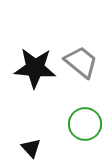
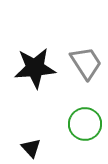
gray trapezoid: moved 5 px right, 1 px down; rotated 18 degrees clockwise
black star: rotated 9 degrees counterclockwise
